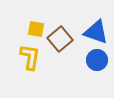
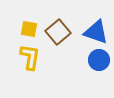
yellow square: moved 7 px left
brown square: moved 2 px left, 7 px up
blue circle: moved 2 px right
